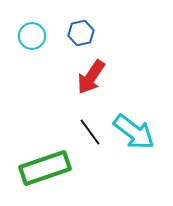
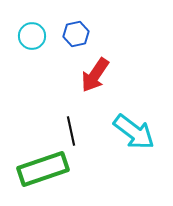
blue hexagon: moved 5 px left, 1 px down
red arrow: moved 4 px right, 2 px up
black line: moved 19 px left, 1 px up; rotated 24 degrees clockwise
green rectangle: moved 2 px left, 1 px down
